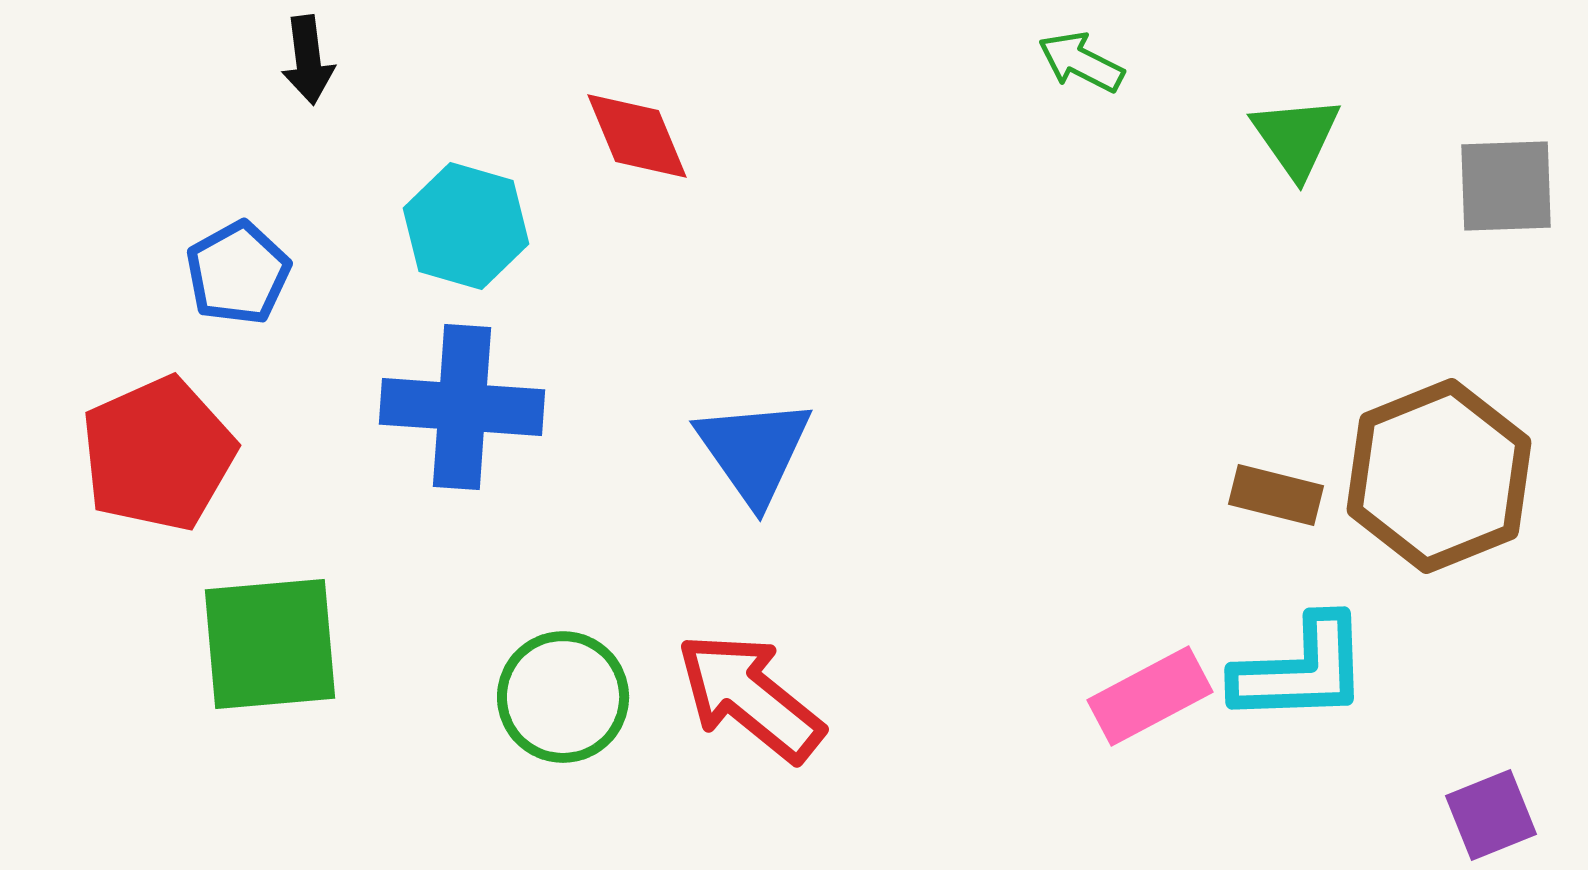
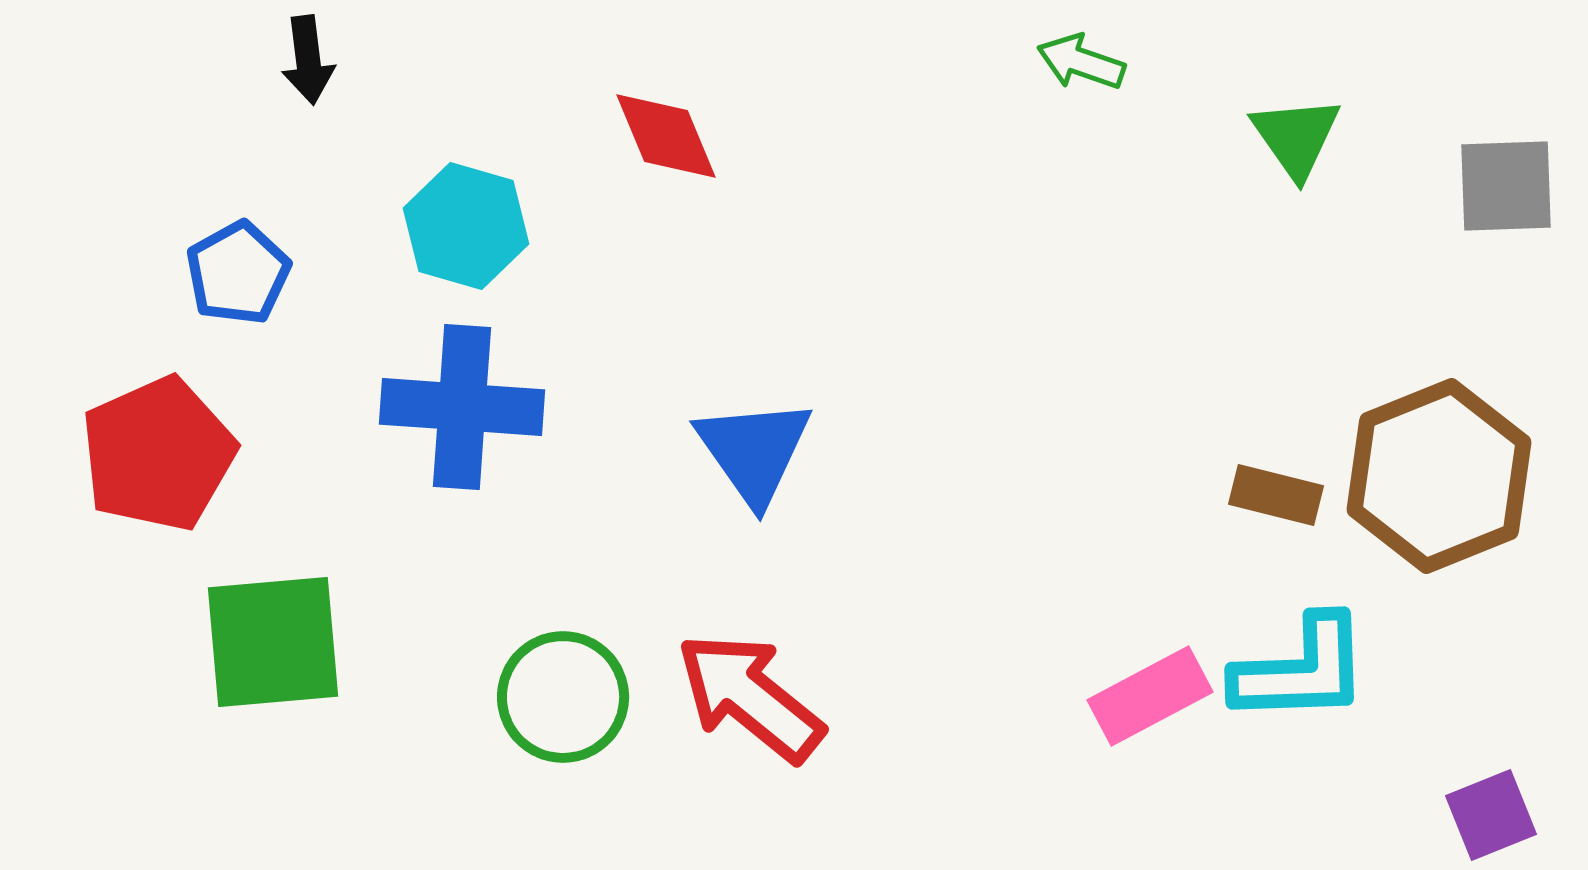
green arrow: rotated 8 degrees counterclockwise
red diamond: moved 29 px right
green square: moved 3 px right, 2 px up
